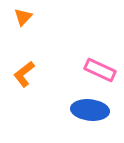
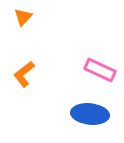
blue ellipse: moved 4 px down
